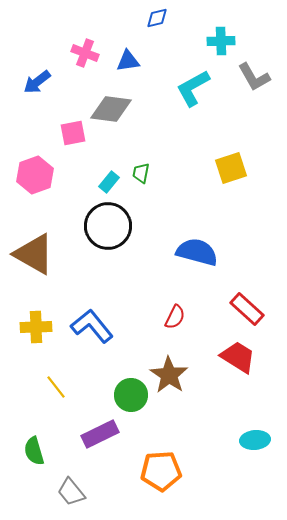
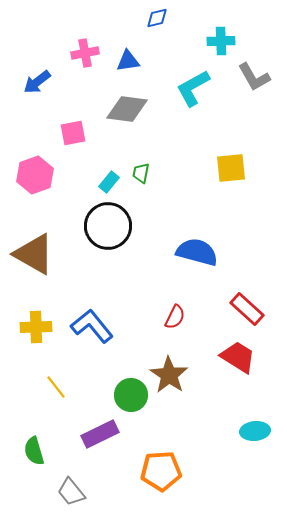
pink cross: rotated 32 degrees counterclockwise
gray diamond: moved 16 px right
yellow square: rotated 12 degrees clockwise
cyan ellipse: moved 9 px up
